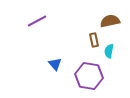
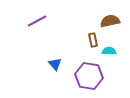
brown rectangle: moved 1 px left
cyan semicircle: rotated 80 degrees clockwise
